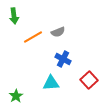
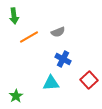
orange line: moved 4 px left
